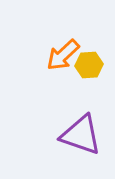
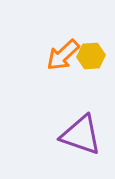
yellow hexagon: moved 2 px right, 9 px up
